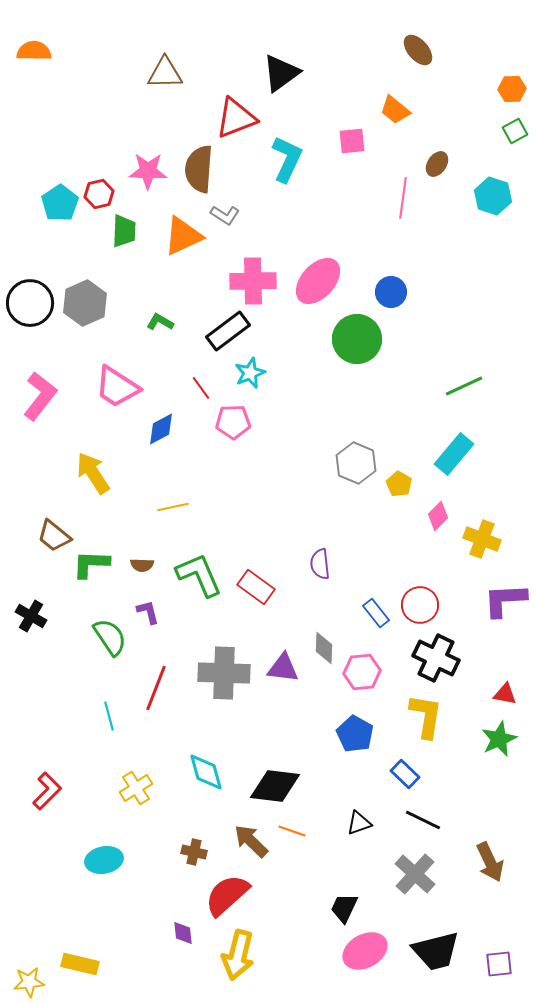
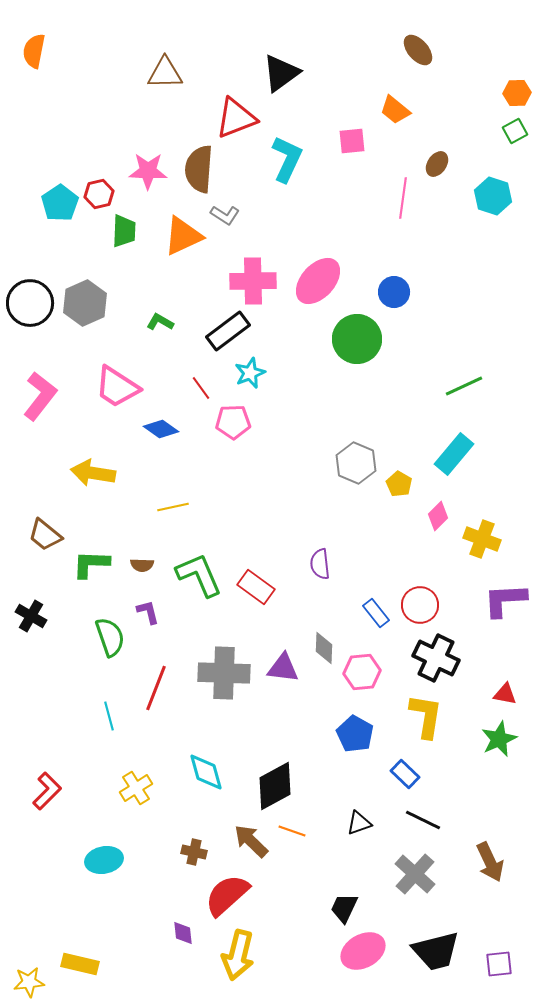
orange semicircle at (34, 51): rotated 80 degrees counterclockwise
orange hexagon at (512, 89): moved 5 px right, 4 px down
blue circle at (391, 292): moved 3 px right
blue diamond at (161, 429): rotated 64 degrees clockwise
yellow arrow at (93, 473): rotated 48 degrees counterclockwise
brown trapezoid at (54, 536): moved 9 px left, 1 px up
green semicircle at (110, 637): rotated 15 degrees clockwise
black diamond at (275, 786): rotated 36 degrees counterclockwise
pink ellipse at (365, 951): moved 2 px left
